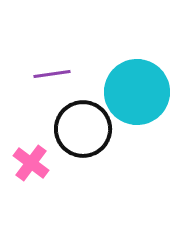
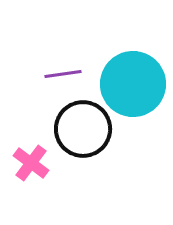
purple line: moved 11 px right
cyan circle: moved 4 px left, 8 px up
